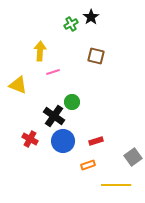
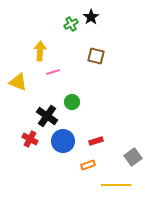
yellow triangle: moved 3 px up
black cross: moved 7 px left
